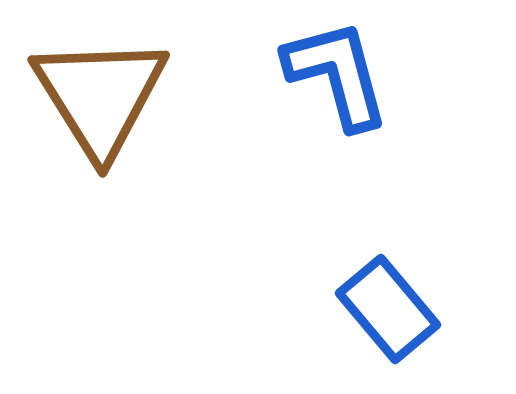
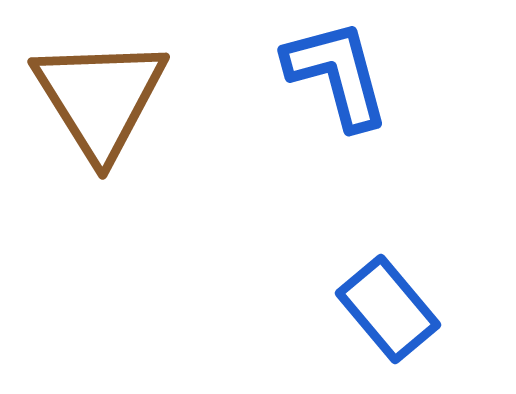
brown triangle: moved 2 px down
